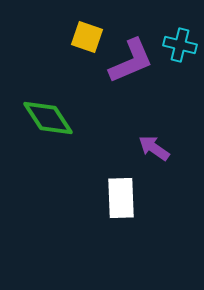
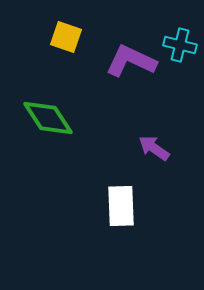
yellow square: moved 21 px left
purple L-shape: rotated 132 degrees counterclockwise
white rectangle: moved 8 px down
